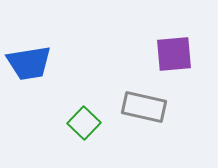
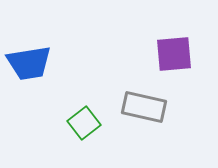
green square: rotated 8 degrees clockwise
